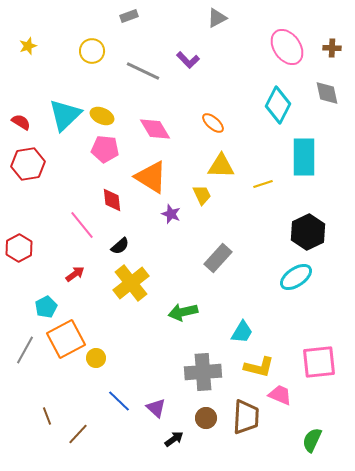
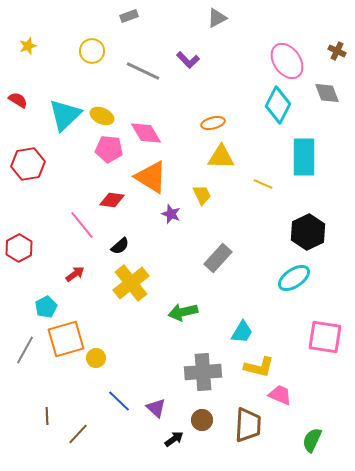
pink ellipse at (287, 47): moved 14 px down
brown cross at (332, 48): moved 5 px right, 3 px down; rotated 24 degrees clockwise
gray diamond at (327, 93): rotated 8 degrees counterclockwise
red semicircle at (21, 122): moved 3 px left, 22 px up
orange ellipse at (213, 123): rotated 55 degrees counterclockwise
pink diamond at (155, 129): moved 9 px left, 4 px down
pink pentagon at (105, 149): moved 4 px right
yellow triangle at (221, 166): moved 9 px up
yellow line at (263, 184): rotated 42 degrees clockwise
red diamond at (112, 200): rotated 75 degrees counterclockwise
cyan ellipse at (296, 277): moved 2 px left, 1 px down
orange square at (66, 339): rotated 12 degrees clockwise
pink square at (319, 362): moved 6 px right, 25 px up; rotated 15 degrees clockwise
brown line at (47, 416): rotated 18 degrees clockwise
brown trapezoid at (246, 417): moved 2 px right, 8 px down
brown circle at (206, 418): moved 4 px left, 2 px down
